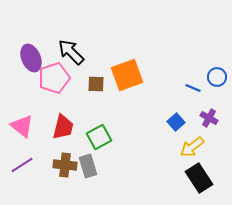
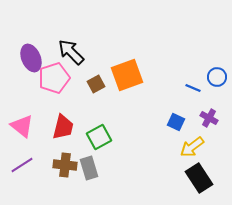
brown square: rotated 30 degrees counterclockwise
blue square: rotated 24 degrees counterclockwise
gray rectangle: moved 1 px right, 2 px down
